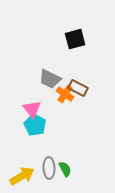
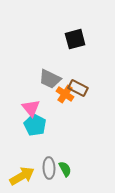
pink triangle: moved 1 px left, 1 px up
